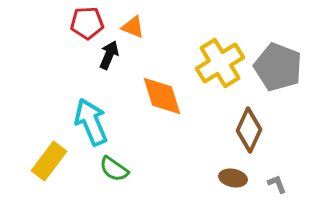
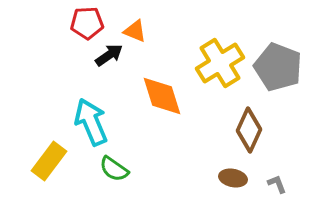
orange triangle: moved 2 px right, 4 px down
black arrow: rotated 32 degrees clockwise
